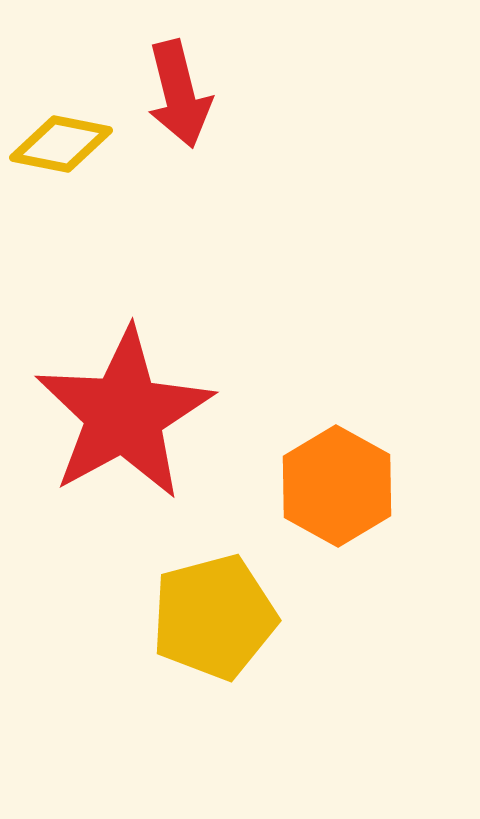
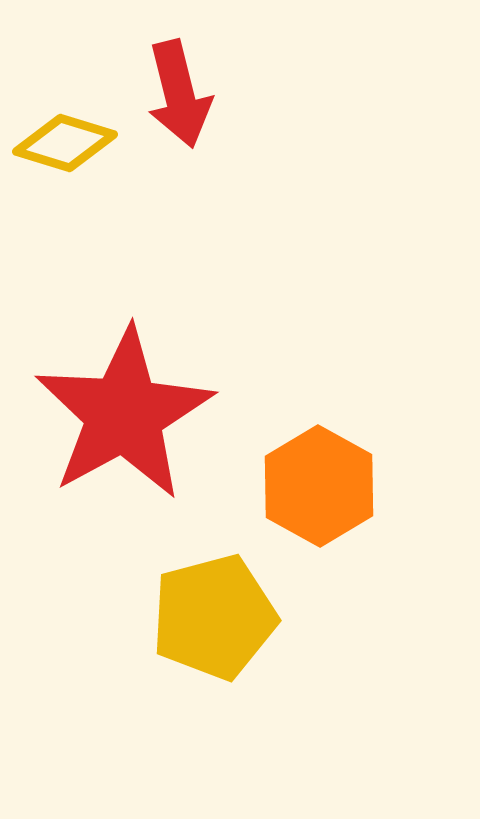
yellow diamond: moved 4 px right, 1 px up; rotated 6 degrees clockwise
orange hexagon: moved 18 px left
